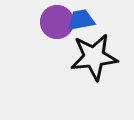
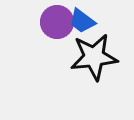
blue trapezoid: moved 1 px right, 1 px down; rotated 132 degrees counterclockwise
